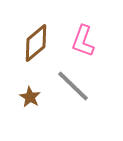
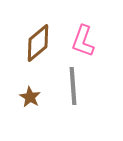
brown diamond: moved 2 px right
gray line: rotated 42 degrees clockwise
